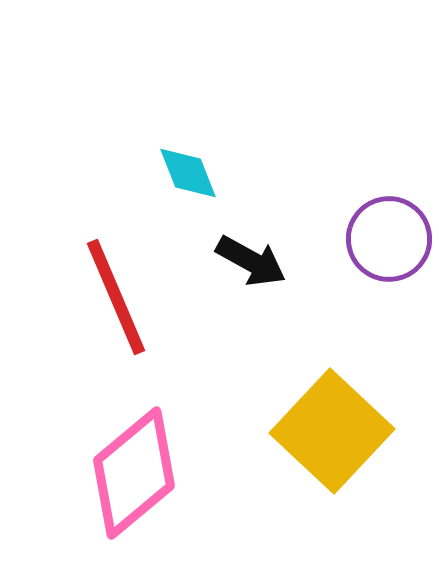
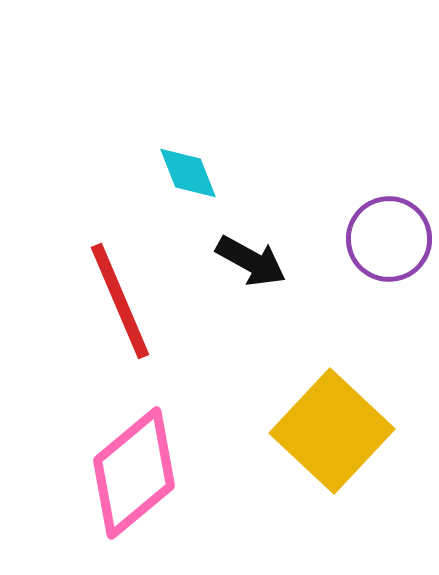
red line: moved 4 px right, 4 px down
